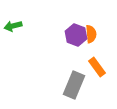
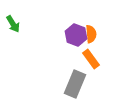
green arrow: moved 2 px up; rotated 108 degrees counterclockwise
orange rectangle: moved 6 px left, 8 px up
gray rectangle: moved 1 px right, 1 px up
